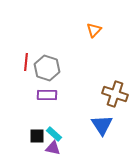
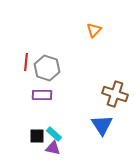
purple rectangle: moved 5 px left
